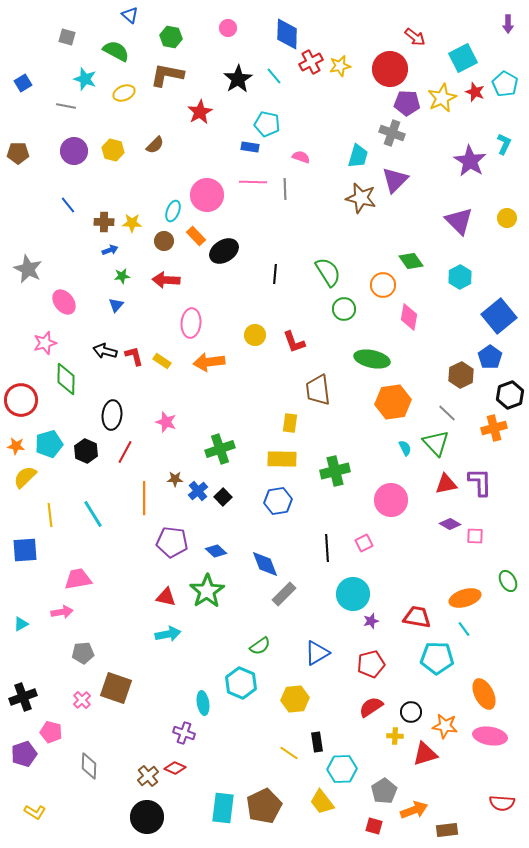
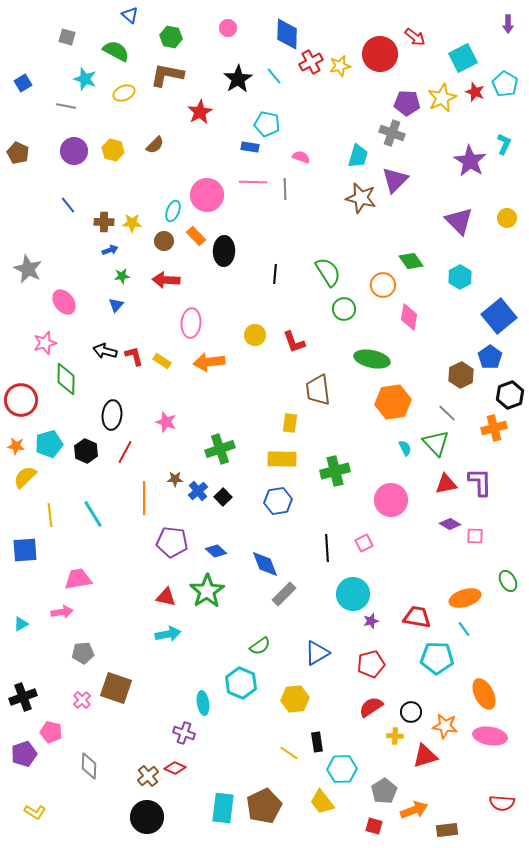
red circle at (390, 69): moved 10 px left, 15 px up
brown pentagon at (18, 153): rotated 25 degrees clockwise
black ellipse at (224, 251): rotated 56 degrees counterclockwise
red triangle at (425, 754): moved 2 px down
